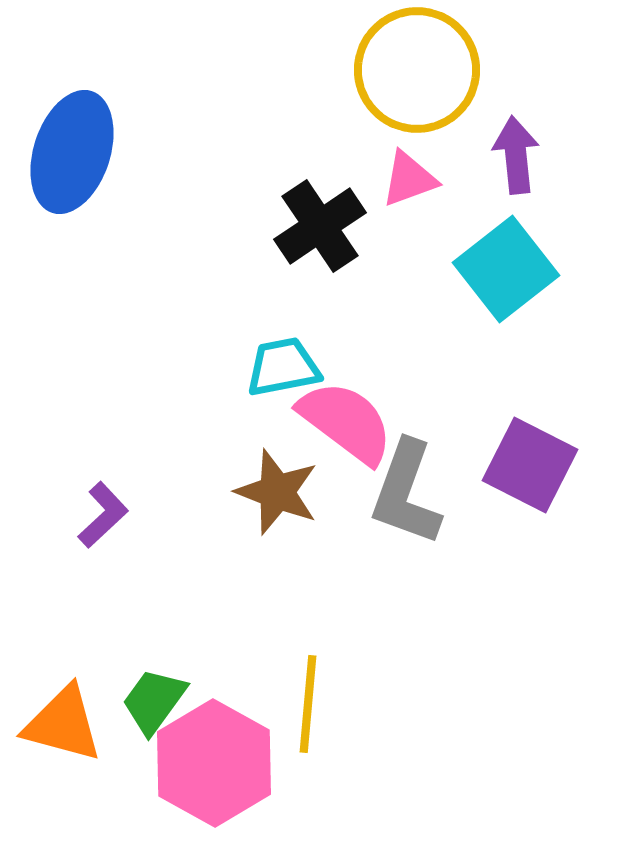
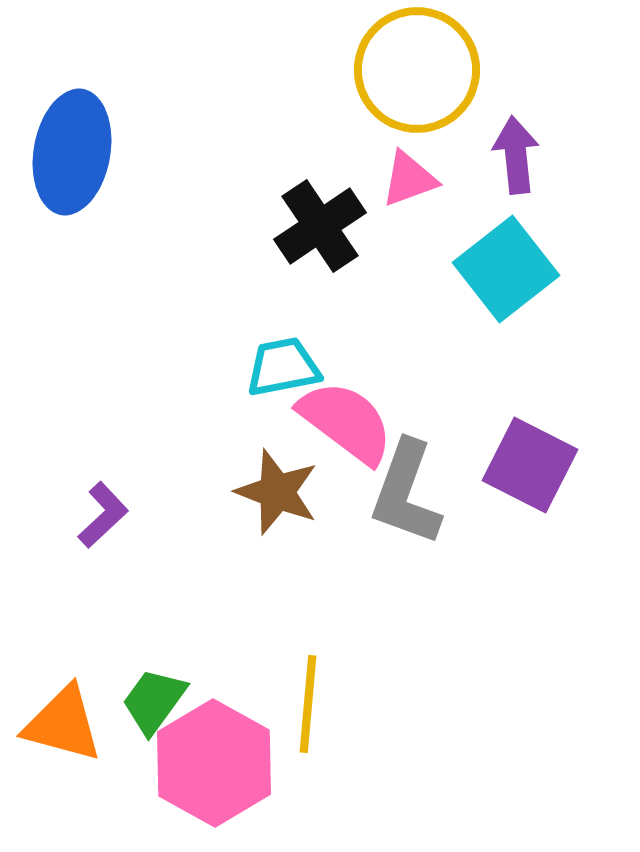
blue ellipse: rotated 8 degrees counterclockwise
